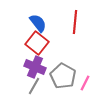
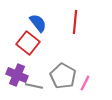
red square: moved 9 px left
purple cross: moved 18 px left, 8 px down
gray line: rotated 72 degrees clockwise
